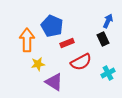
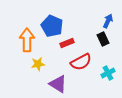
purple triangle: moved 4 px right, 2 px down
